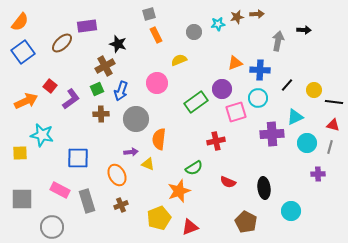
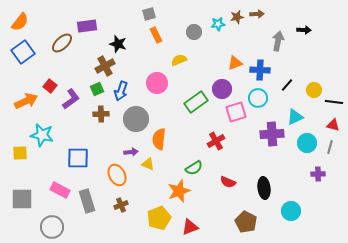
red cross at (216, 141): rotated 18 degrees counterclockwise
